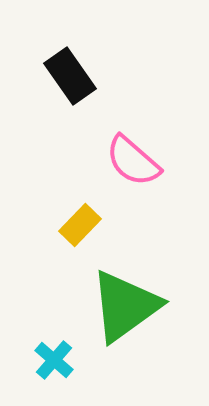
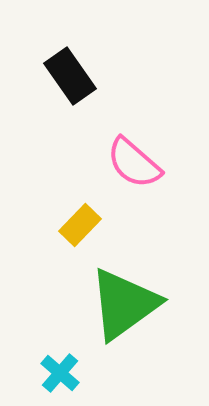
pink semicircle: moved 1 px right, 2 px down
green triangle: moved 1 px left, 2 px up
cyan cross: moved 6 px right, 13 px down
